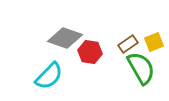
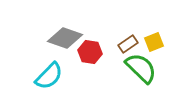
green semicircle: rotated 16 degrees counterclockwise
